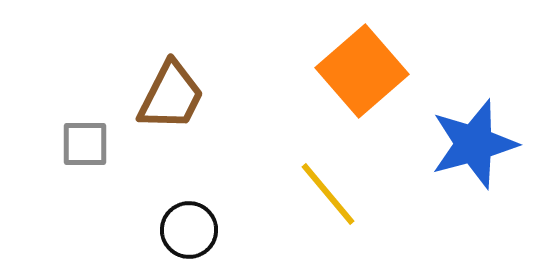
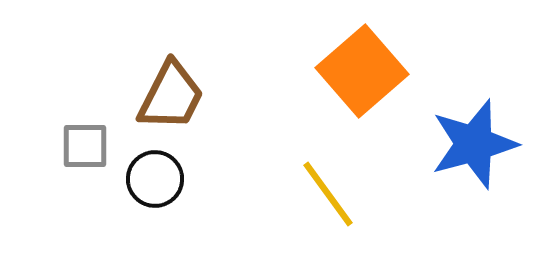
gray square: moved 2 px down
yellow line: rotated 4 degrees clockwise
black circle: moved 34 px left, 51 px up
